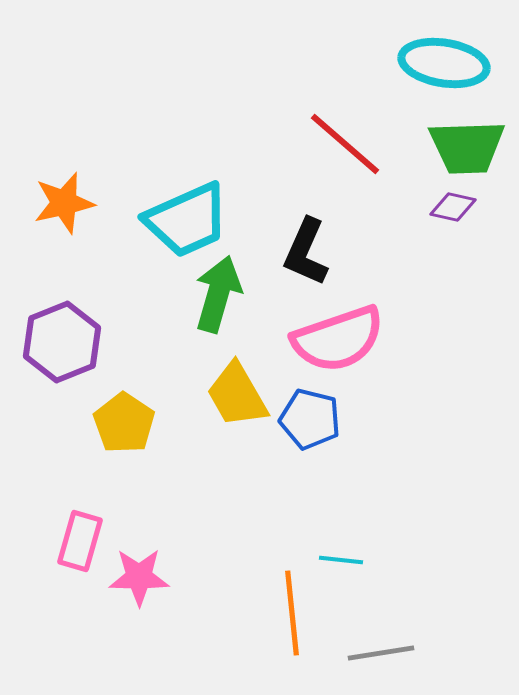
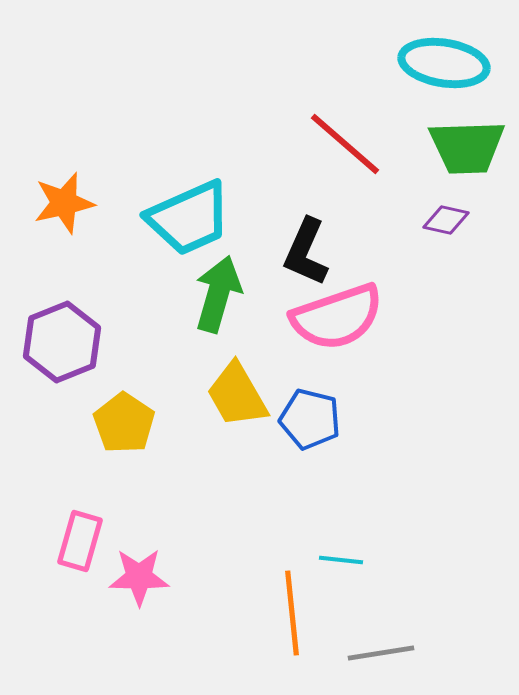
purple diamond: moved 7 px left, 13 px down
cyan trapezoid: moved 2 px right, 2 px up
pink semicircle: moved 1 px left, 22 px up
